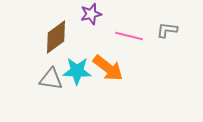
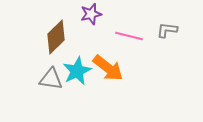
brown diamond: rotated 8 degrees counterclockwise
cyan star: rotated 28 degrees counterclockwise
